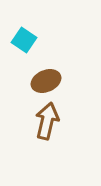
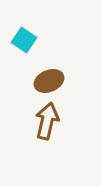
brown ellipse: moved 3 px right
